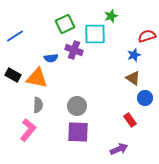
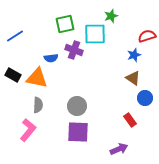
green square: rotated 12 degrees clockwise
